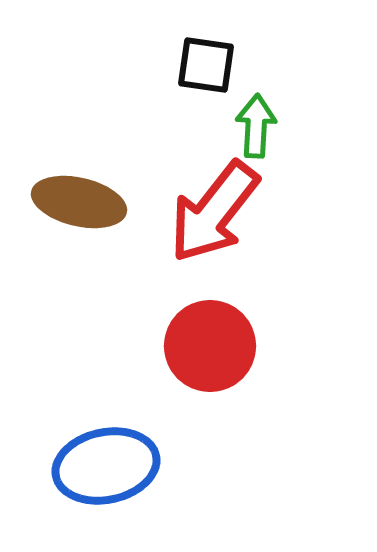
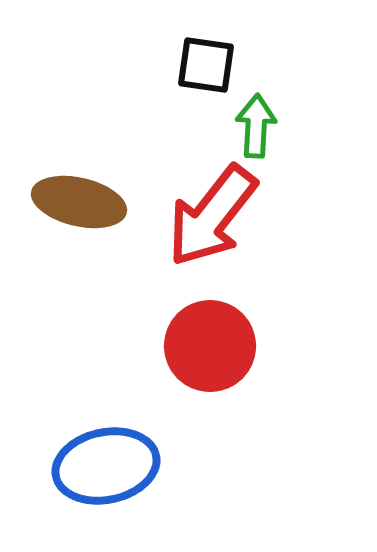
red arrow: moved 2 px left, 4 px down
